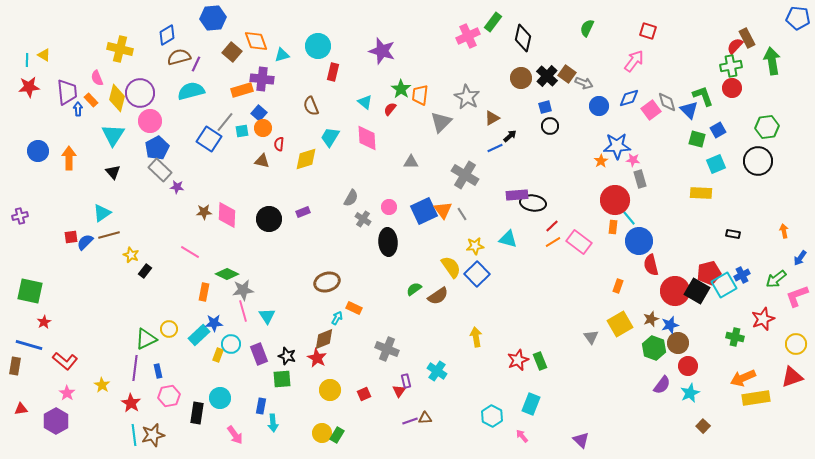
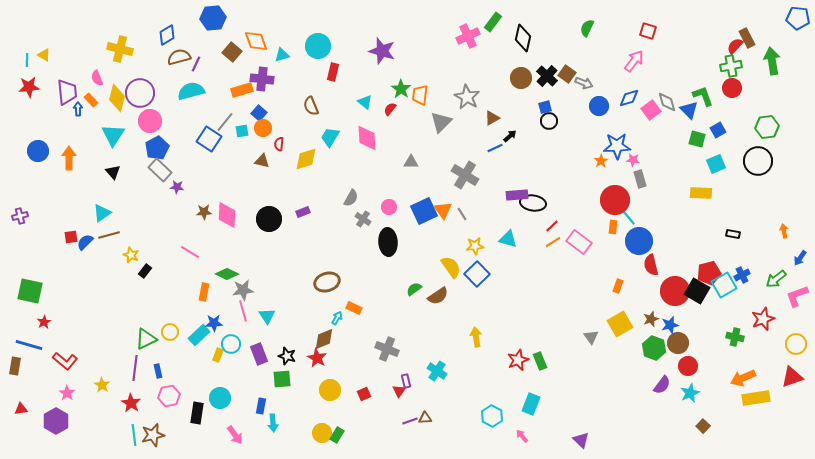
black circle at (550, 126): moved 1 px left, 5 px up
yellow circle at (169, 329): moved 1 px right, 3 px down
